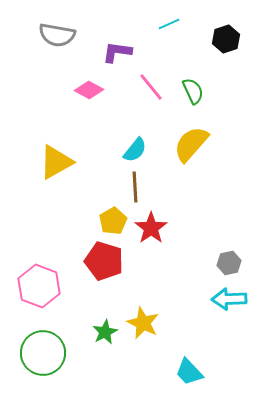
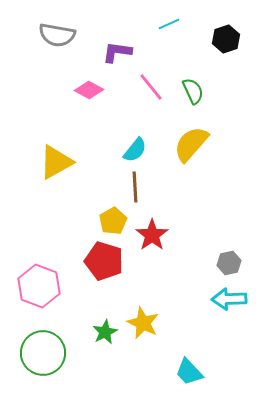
red star: moved 1 px right, 7 px down
